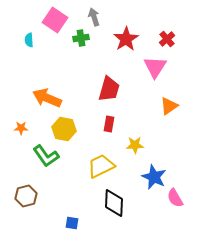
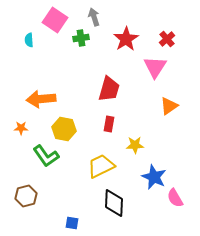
orange arrow: moved 6 px left, 1 px down; rotated 28 degrees counterclockwise
